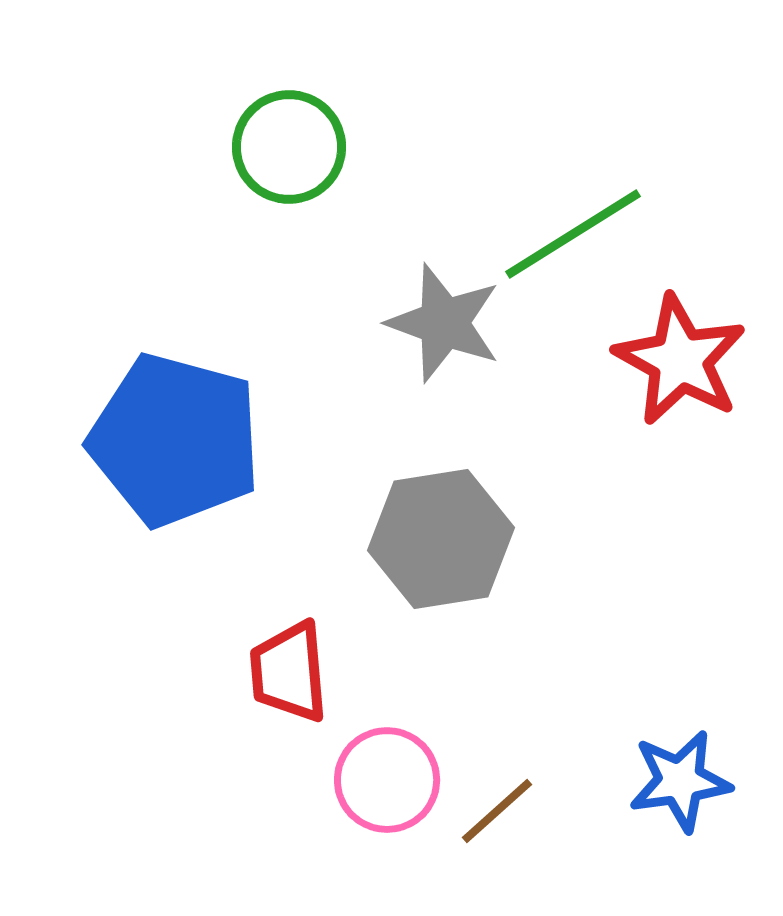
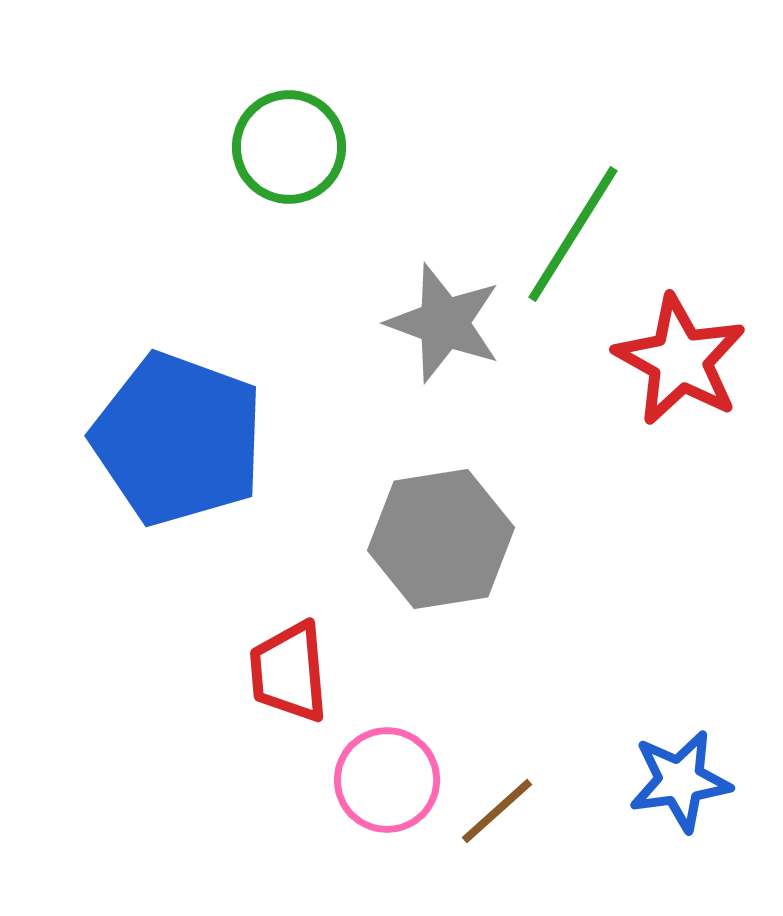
green line: rotated 26 degrees counterclockwise
blue pentagon: moved 3 px right, 1 px up; rotated 5 degrees clockwise
